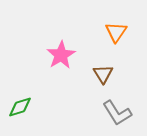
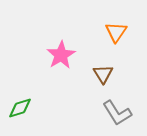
green diamond: moved 1 px down
